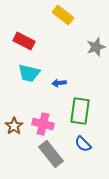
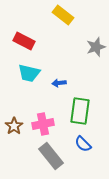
pink cross: rotated 25 degrees counterclockwise
gray rectangle: moved 2 px down
